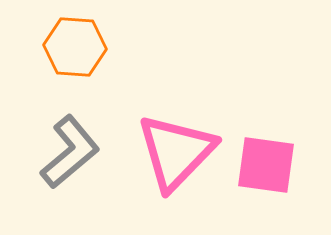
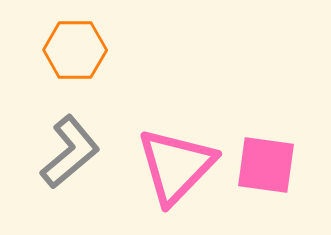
orange hexagon: moved 3 px down; rotated 4 degrees counterclockwise
pink triangle: moved 14 px down
